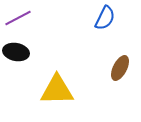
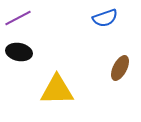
blue semicircle: rotated 45 degrees clockwise
black ellipse: moved 3 px right
